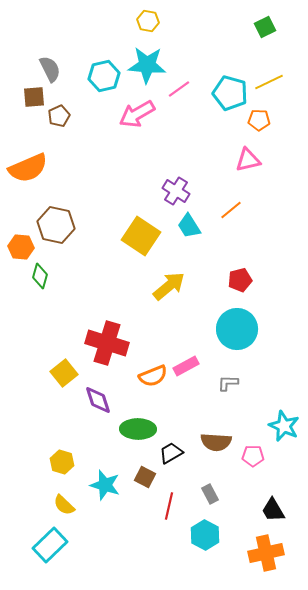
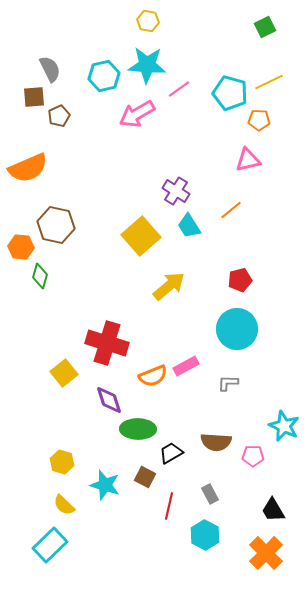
yellow square at (141, 236): rotated 15 degrees clockwise
purple diamond at (98, 400): moved 11 px right
orange cross at (266, 553): rotated 32 degrees counterclockwise
